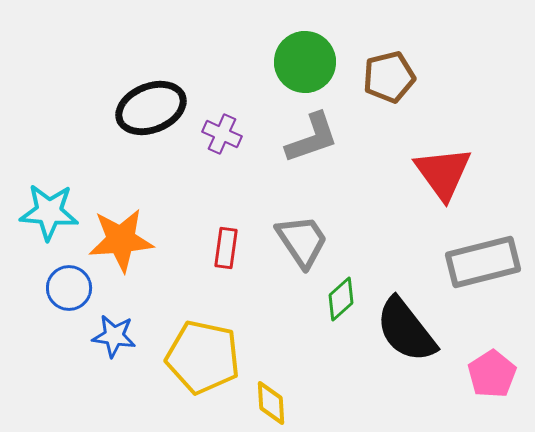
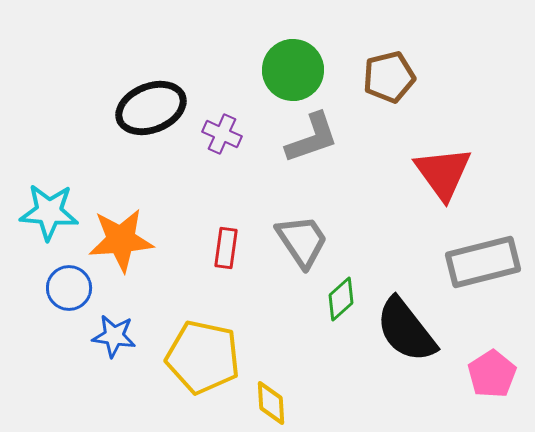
green circle: moved 12 px left, 8 px down
